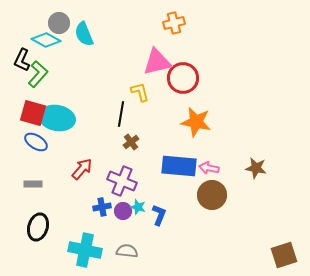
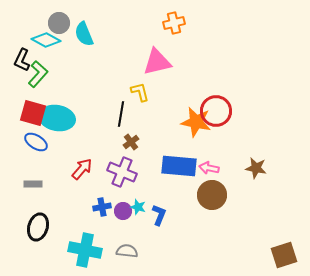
red circle: moved 33 px right, 33 px down
purple cross: moved 9 px up
